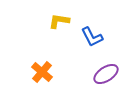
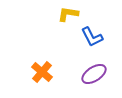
yellow L-shape: moved 9 px right, 7 px up
purple ellipse: moved 12 px left
